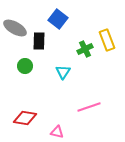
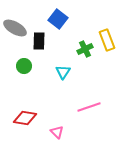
green circle: moved 1 px left
pink triangle: rotated 32 degrees clockwise
